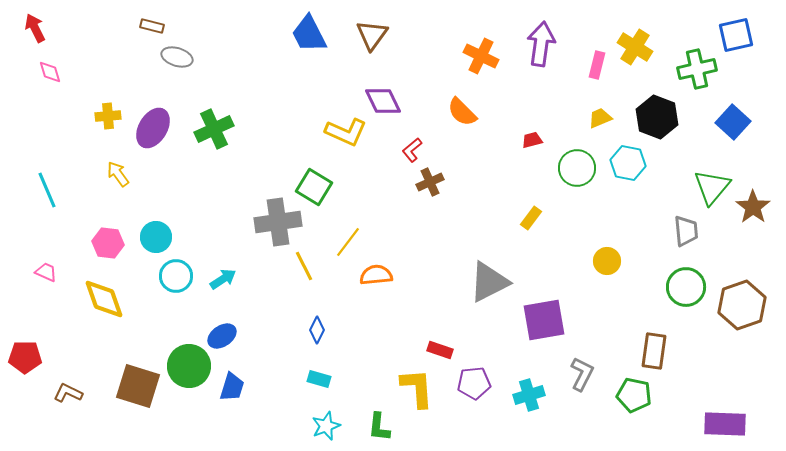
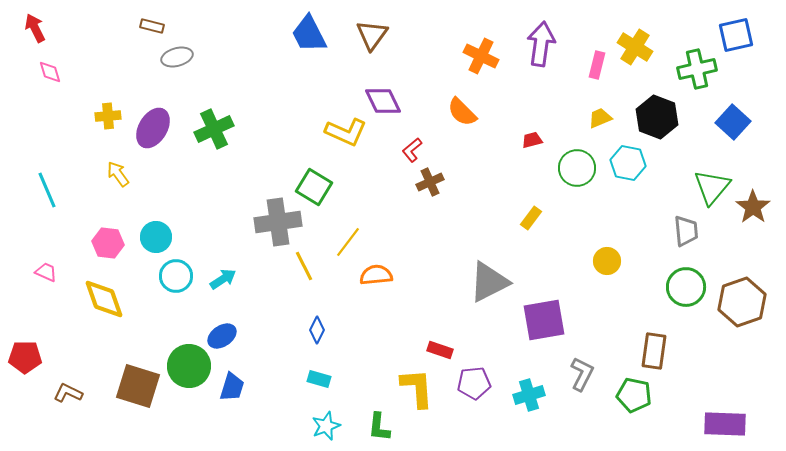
gray ellipse at (177, 57): rotated 32 degrees counterclockwise
brown hexagon at (742, 305): moved 3 px up
